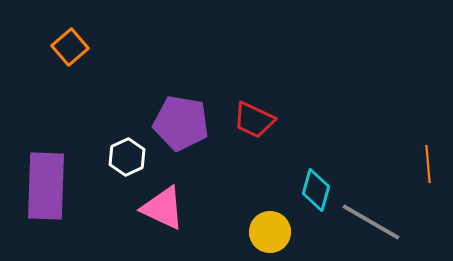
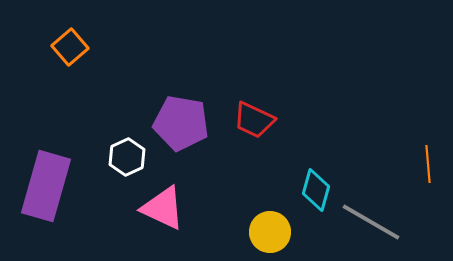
purple rectangle: rotated 14 degrees clockwise
